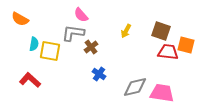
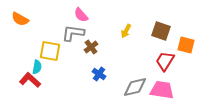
cyan semicircle: moved 3 px right, 23 px down
red trapezoid: moved 3 px left, 9 px down; rotated 65 degrees counterclockwise
pink trapezoid: moved 3 px up
